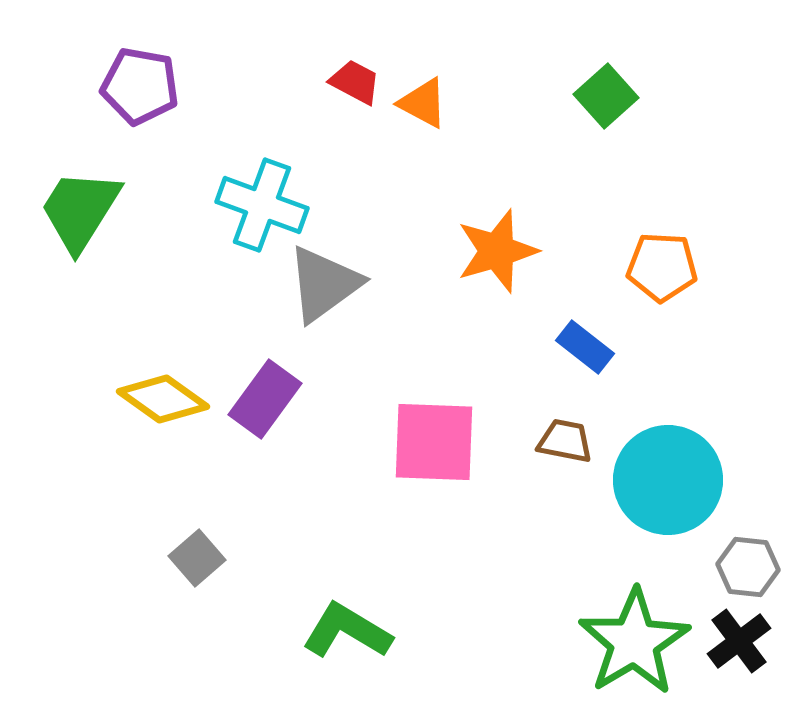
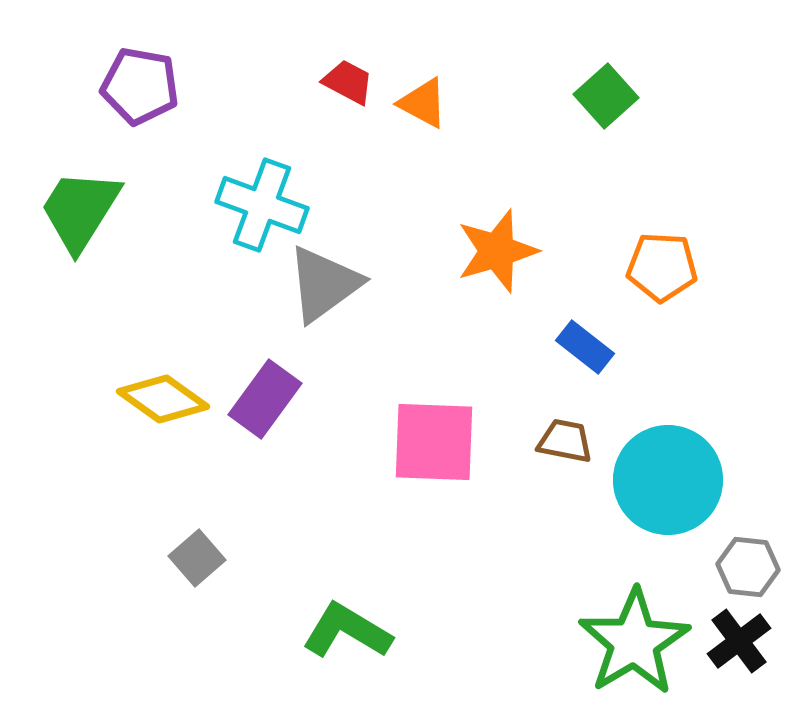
red trapezoid: moved 7 px left
